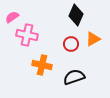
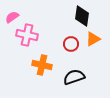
black diamond: moved 6 px right, 1 px down; rotated 15 degrees counterclockwise
